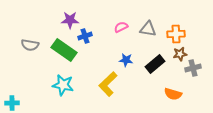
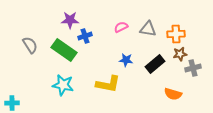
gray semicircle: rotated 132 degrees counterclockwise
yellow L-shape: rotated 125 degrees counterclockwise
